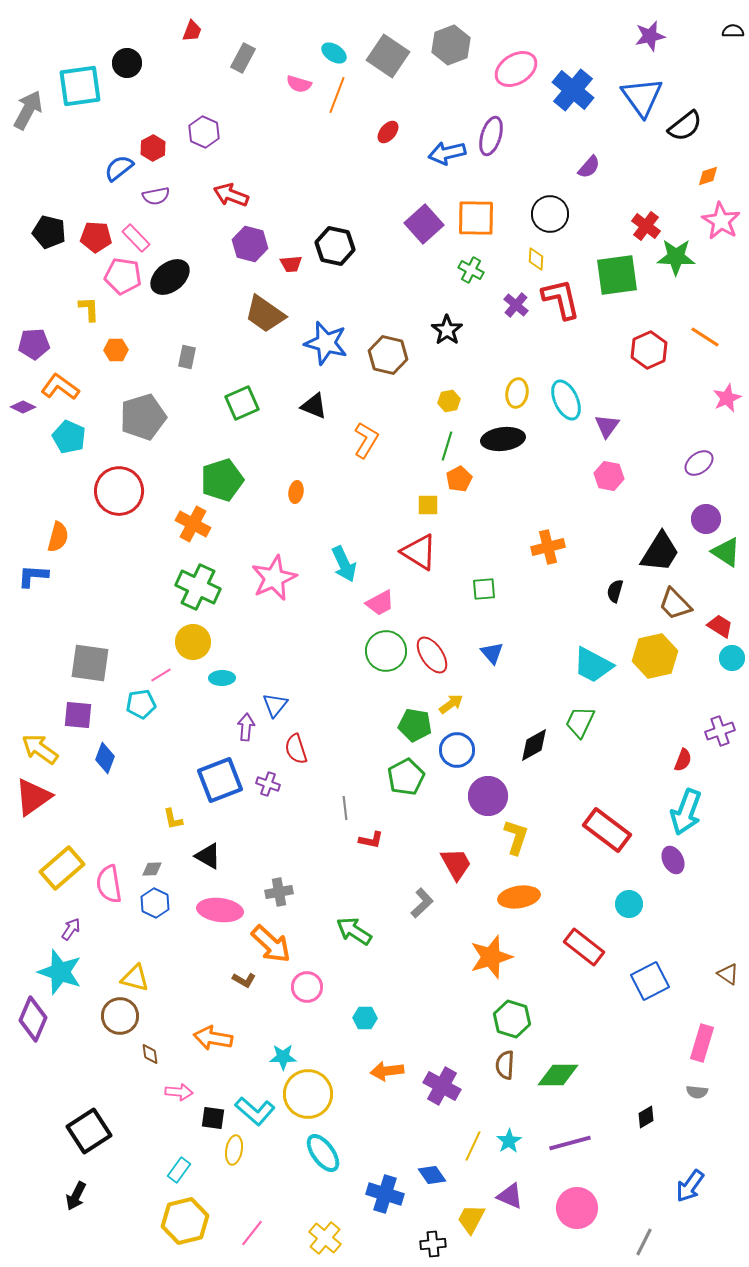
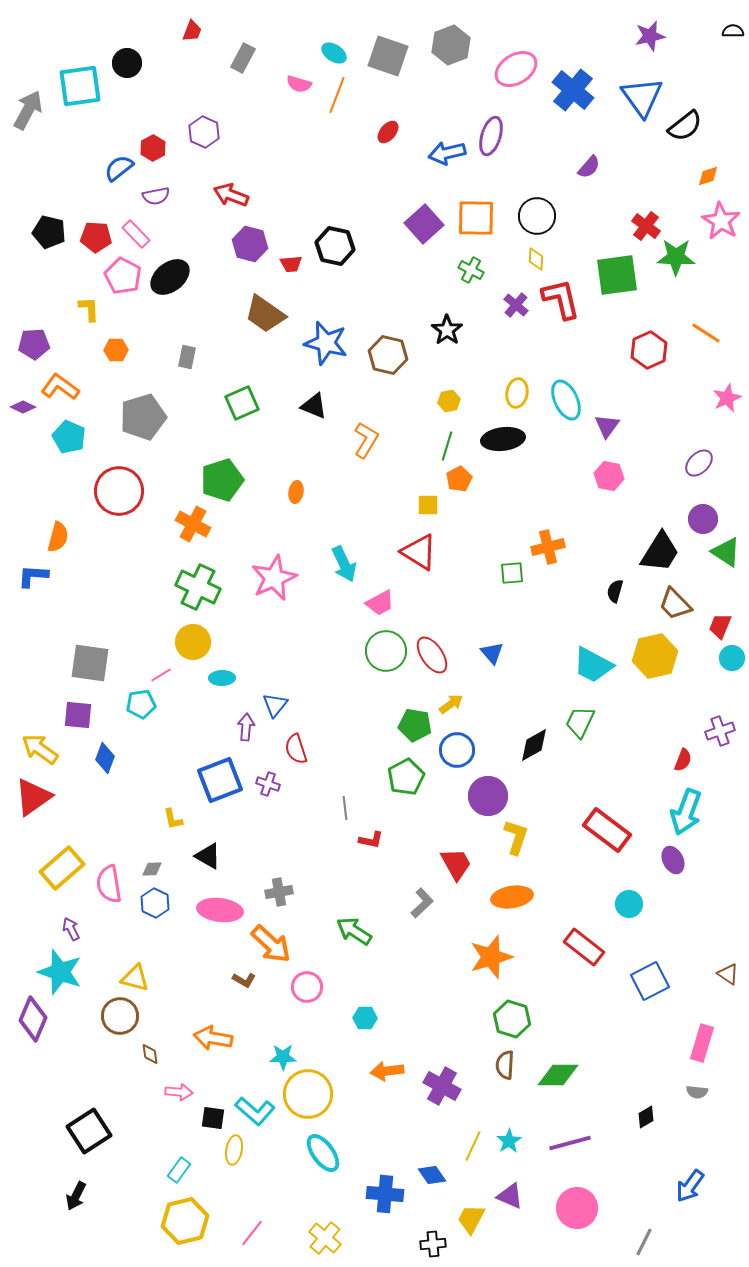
gray square at (388, 56): rotated 15 degrees counterclockwise
black circle at (550, 214): moved 13 px left, 2 px down
pink rectangle at (136, 238): moved 4 px up
pink pentagon at (123, 276): rotated 18 degrees clockwise
orange line at (705, 337): moved 1 px right, 4 px up
purple ellipse at (699, 463): rotated 8 degrees counterclockwise
purple circle at (706, 519): moved 3 px left
green square at (484, 589): moved 28 px right, 16 px up
red trapezoid at (720, 626): rotated 100 degrees counterclockwise
orange ellipse at (519, 897): moved 7 px left
purple arrow at (71, 929): rotated 60 degrees counterclockwise
blue cross at (385, 1194): rotated 12 degrees counterclockwise
